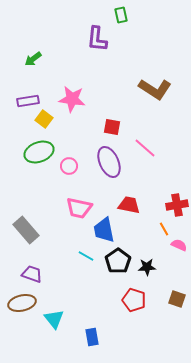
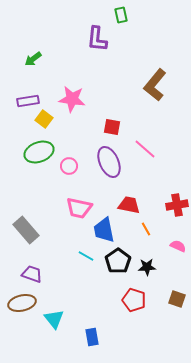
brown L-shape: moved 4 px up; rotated 96 degrees clockwise
pink line: moved 1 px down
orange line: moved 18 px left
pink semicircle: moved 1 px left, 1 px down
